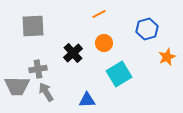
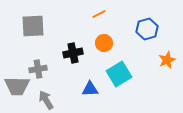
black cross: rotated 30 degrees clockwise
orange star: moved 3 px down
gray arrow: moved 8 px down
blue triangle: moved 3 px right, 11 px up
